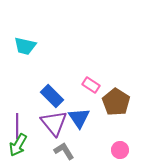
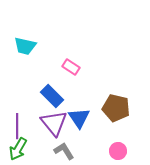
pink rectangle: moved 20 px left, 18 px up
brown pentagon: moved 6 px down; rotated 20 degrees counterclockwise
green arrow: moved 4 px down
pink circle: moved 2 px left, 1 px down
